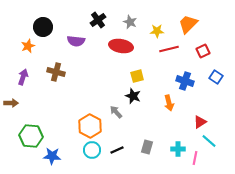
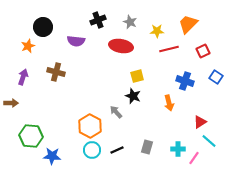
black cross: rotated 14 degrees clockwise
pink line: moved 1 px left; rotated 24 degrees clockwise
